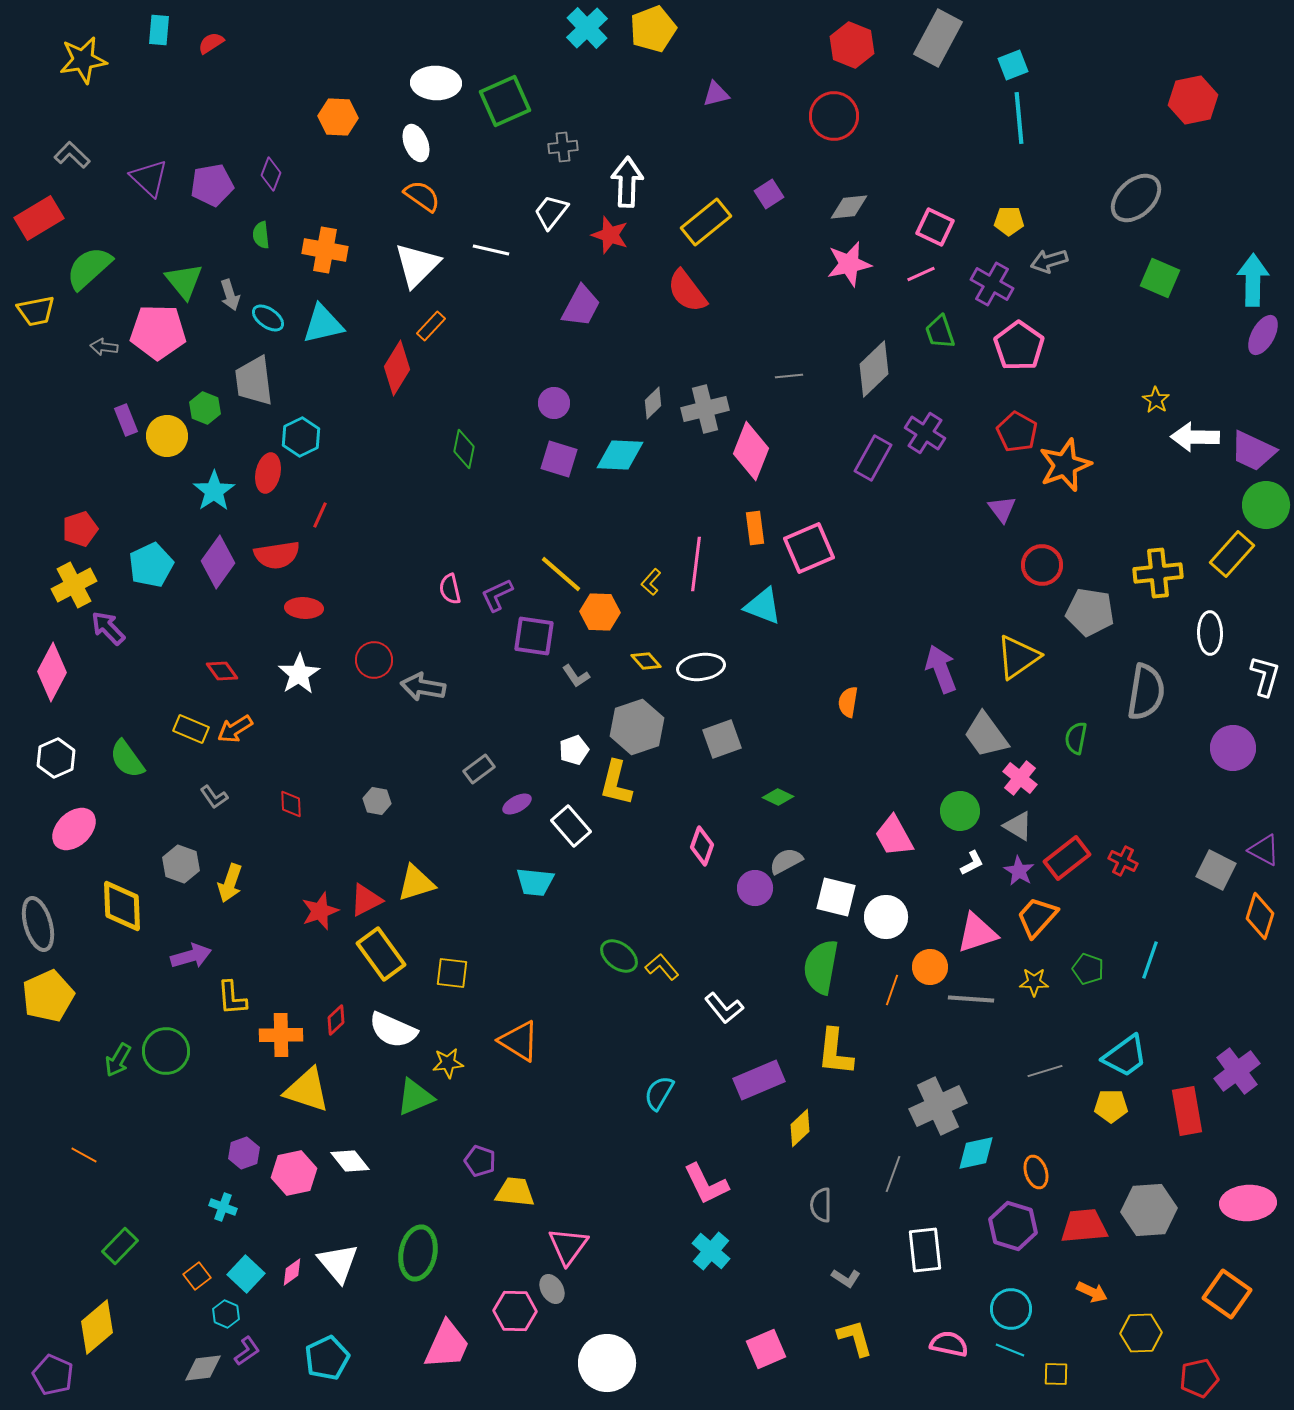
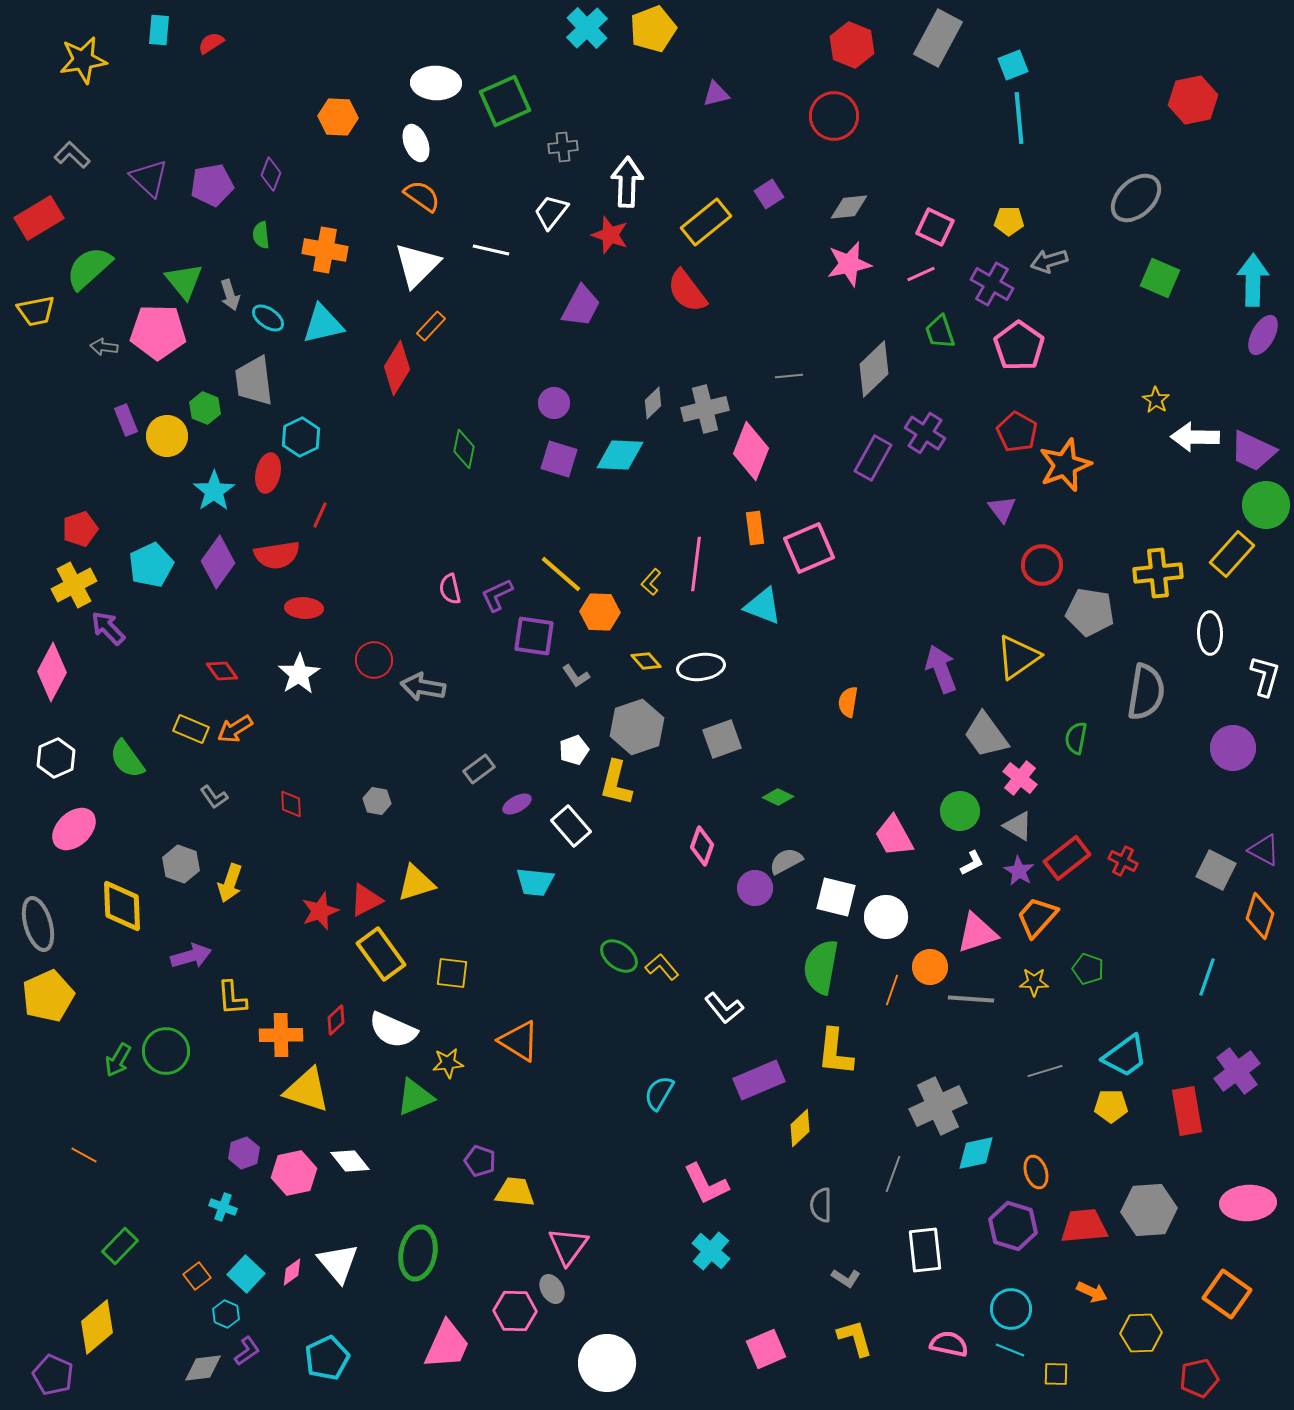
cyan line at (1150, 960): moved 57 px right, 17 px down
